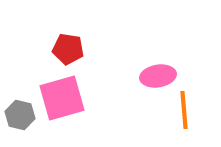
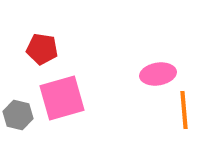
red pentagon: moved 26 px left
pink ellipse: moved 2 px up
gray hexagon: moved 2 px left
